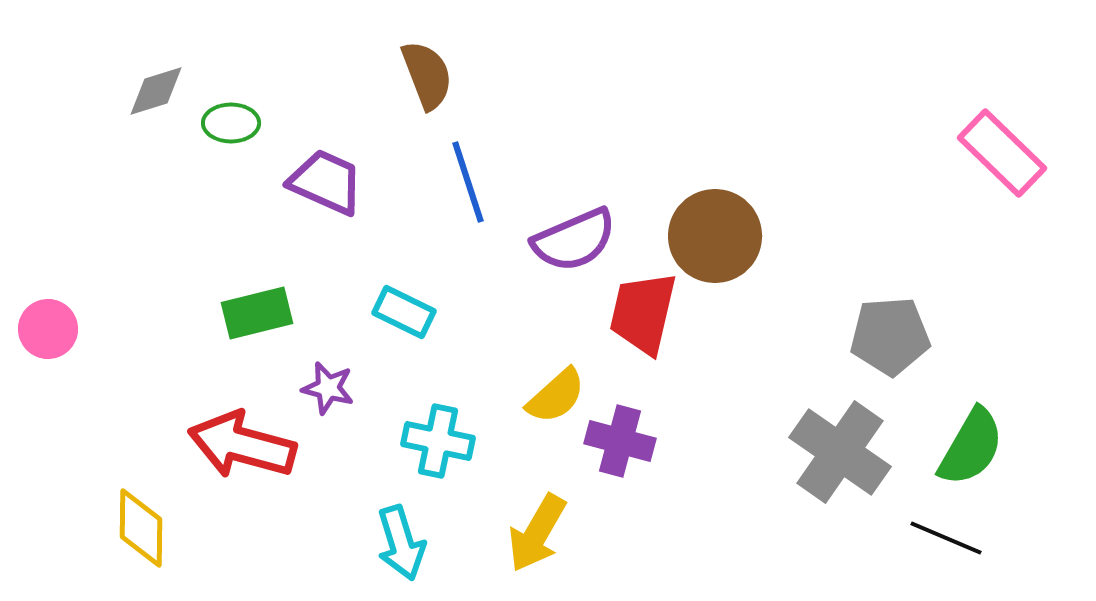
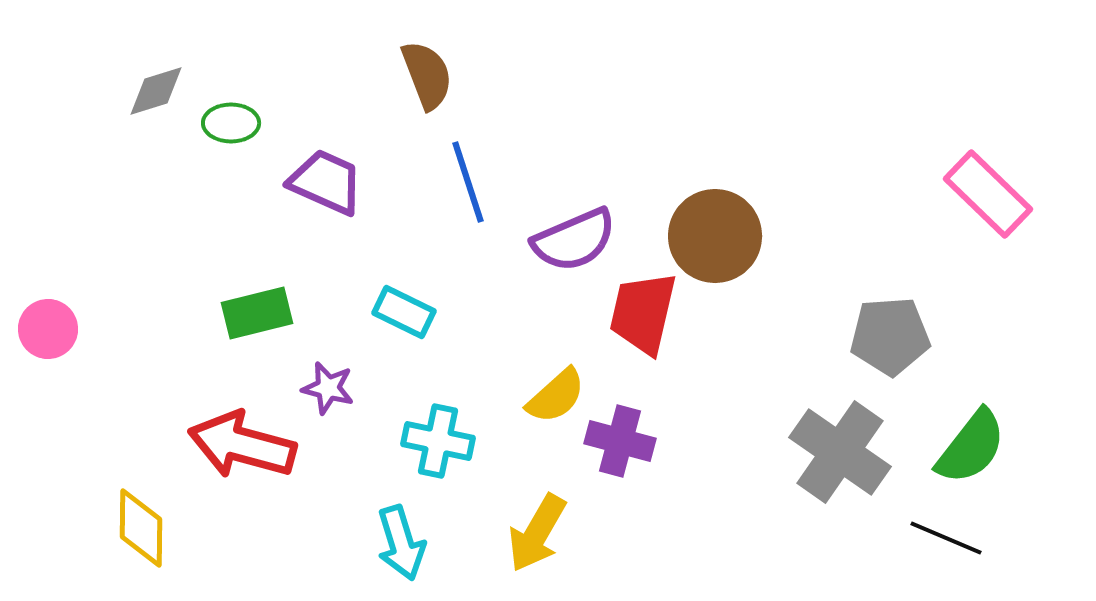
pink rectangle: moved 14 px left, 41 px down
green semicircle: rotated 8 degrees clockwise
